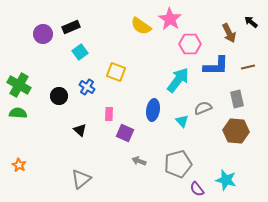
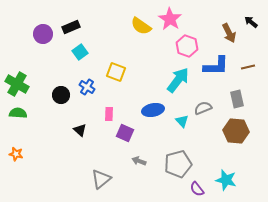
pink hexagon: moved 3 px left, 2 px down; rotated 20 degrees clockwise
green cross: moved 2 px left, 1 px up
black circle: moved 2 px right, 1 px up
blue ellipse: rotated 70 degrees clockwise
orange star: moved 3 px left, 11 px up; rotated 16 degrees counterclockwise
gray triangle: moved 20 px right
